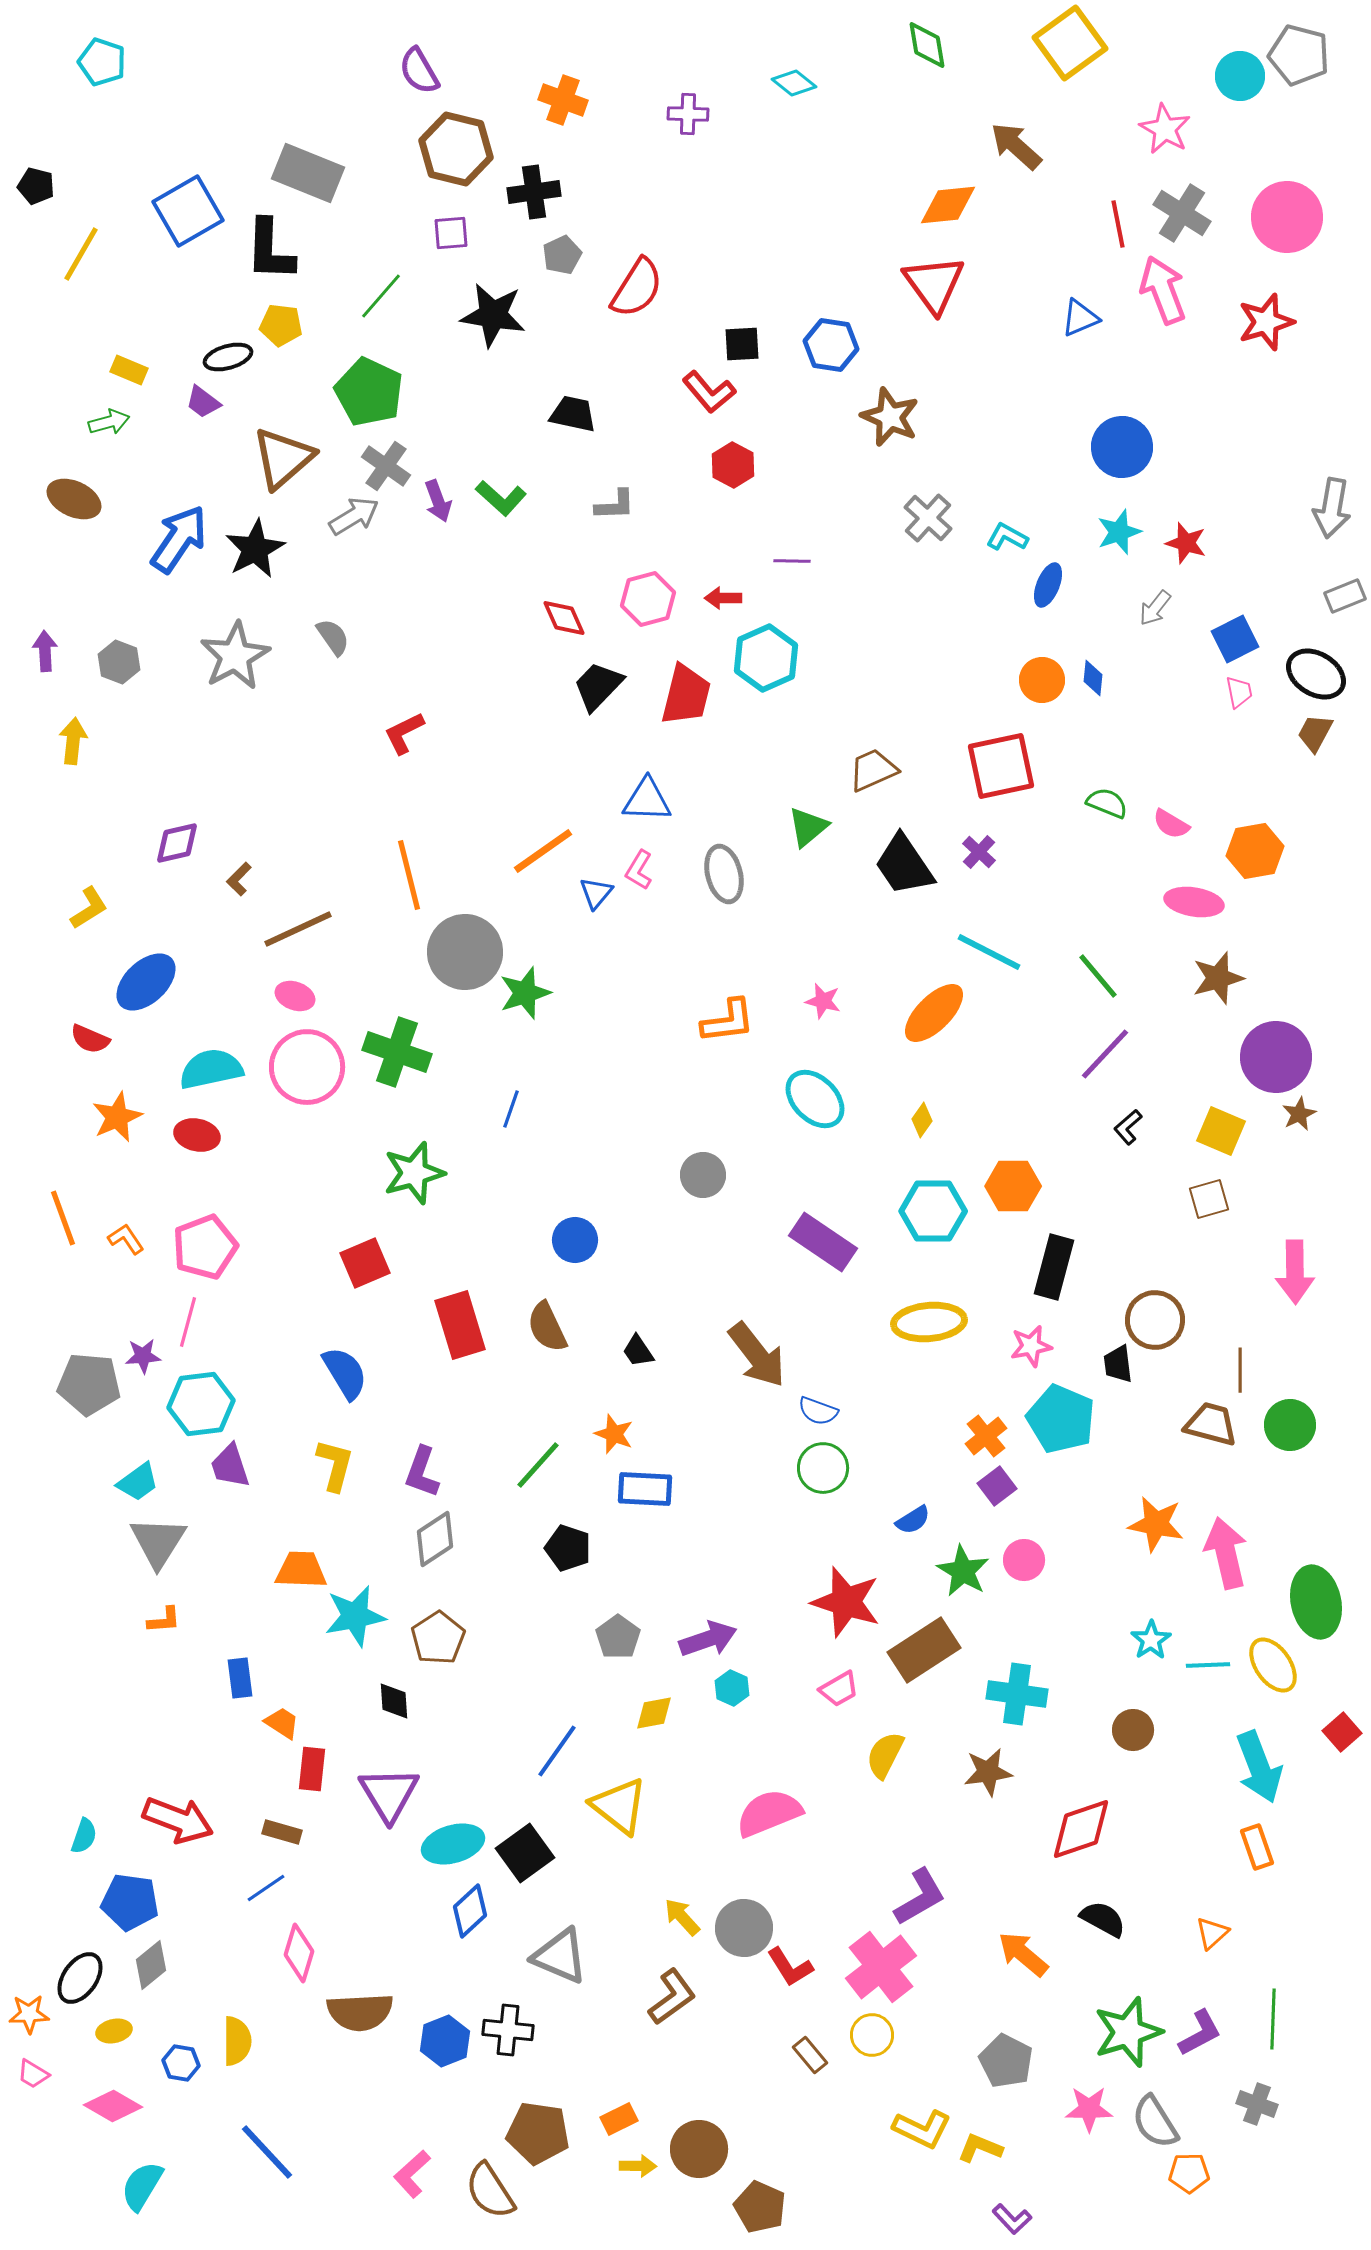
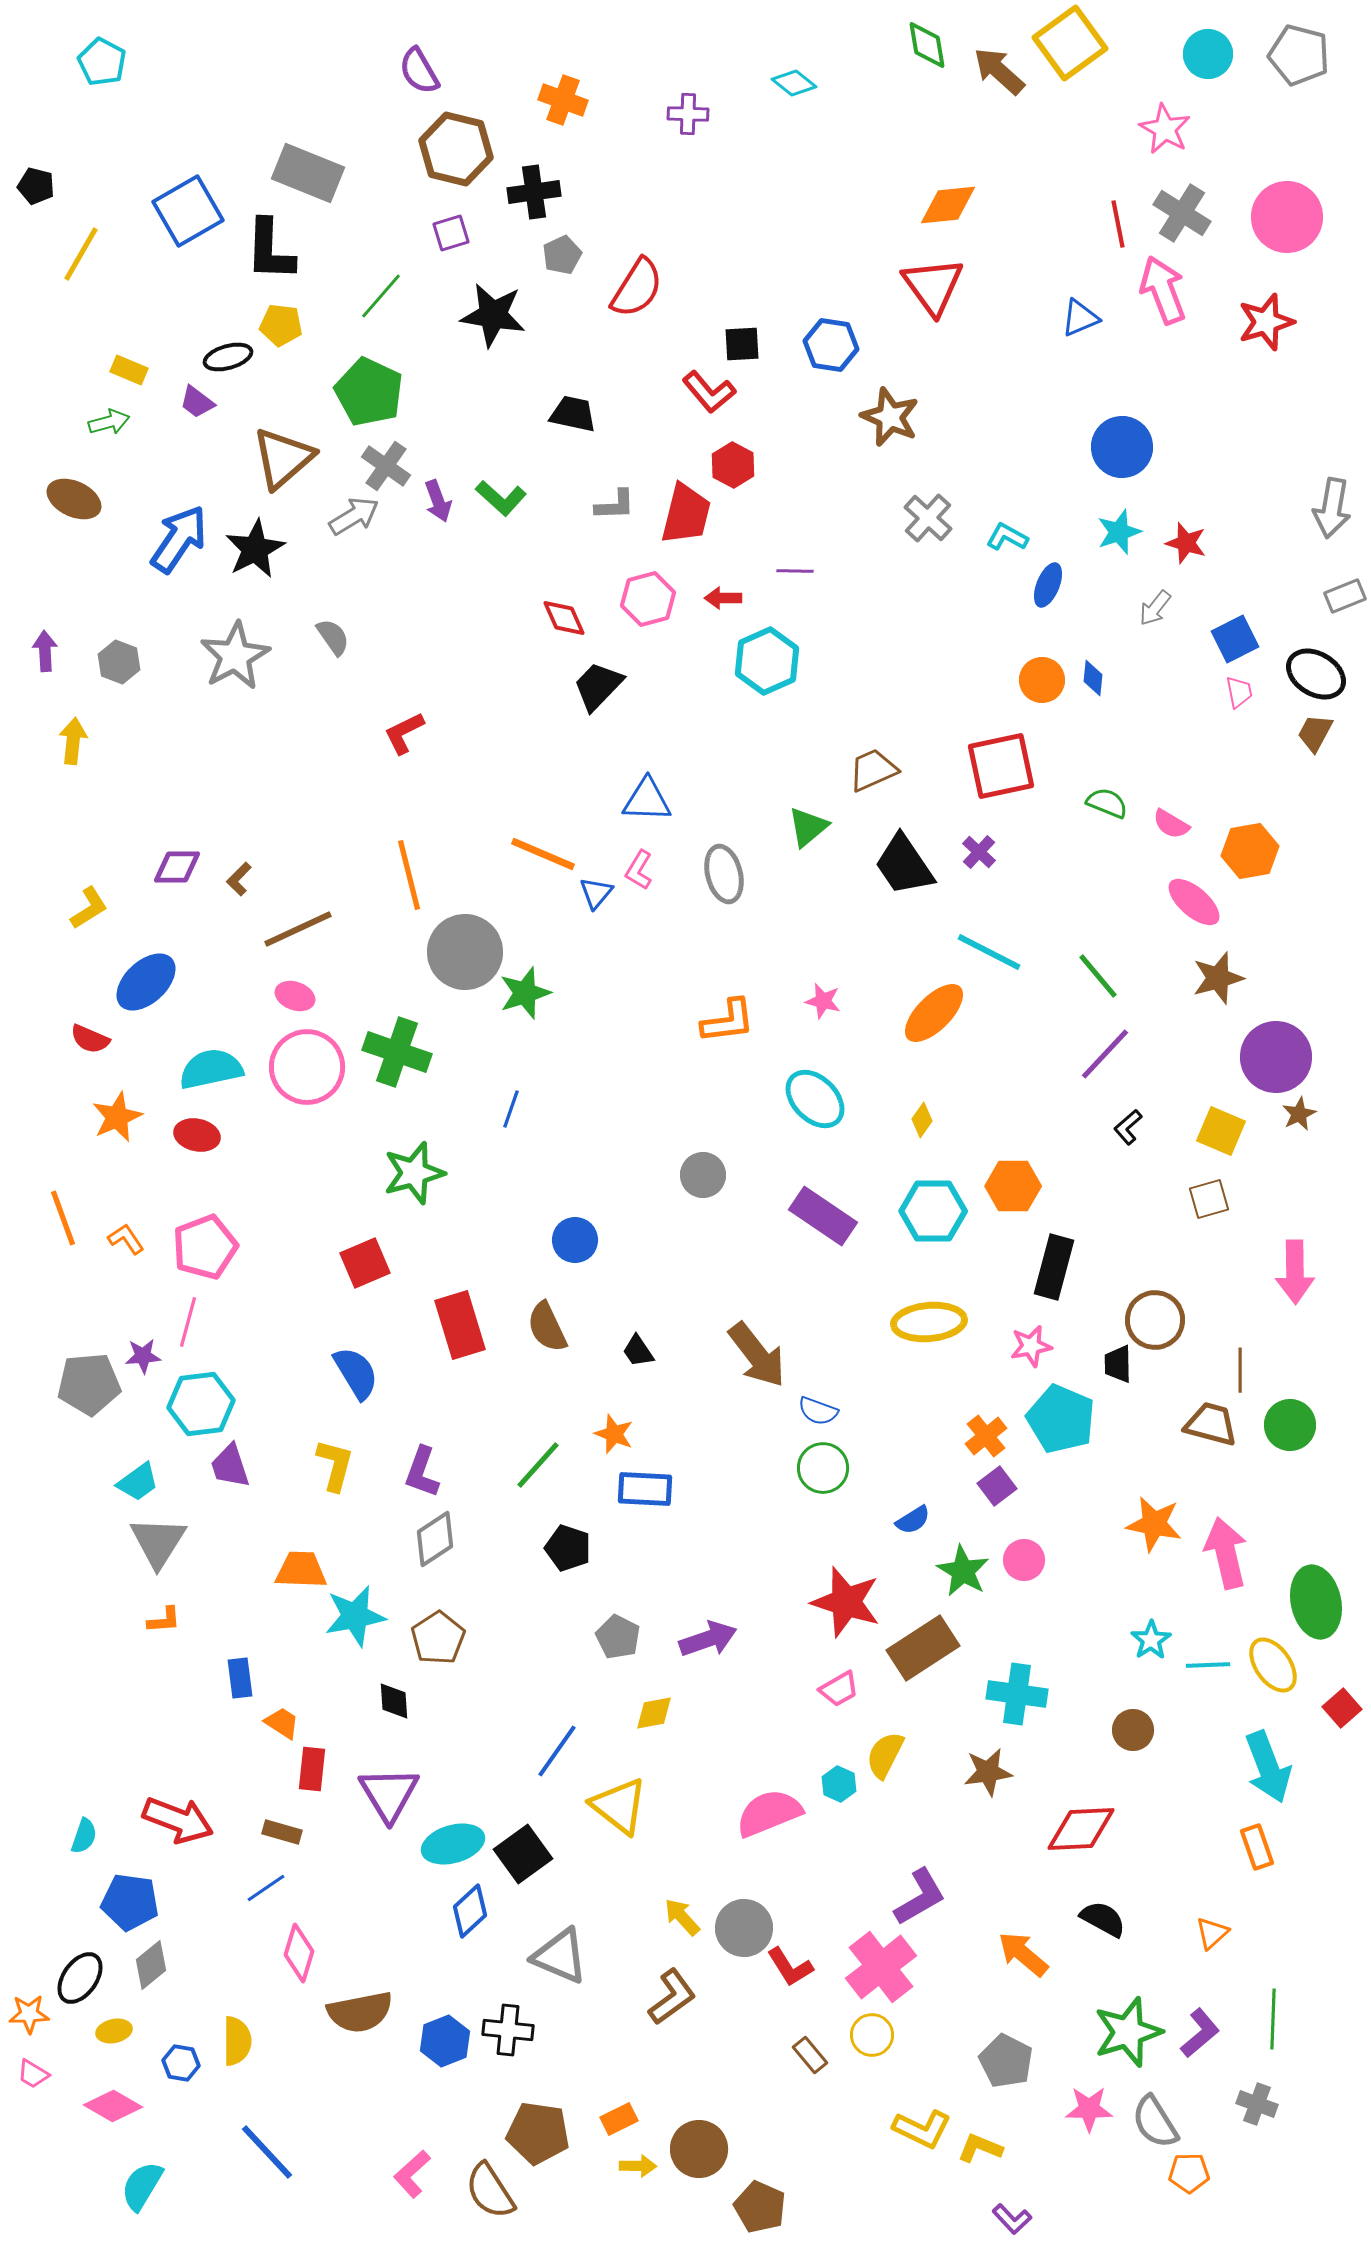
cyan pentagon at (102, 62): rotated 9 degrees clockwise
cyan circle at (1240, 76): moved 32 px left, 22 px up
brown arrow at (1016, 146): moved 17 px left, 75 px up
purple square at (451, 233): rotated 12 degrees counterclockwise
red triangle at (934, 284): moved 1 px left, 2 px down
purple trapezoid at (203, 402): moved 6 px left
purple line at (792, 561): moved 3 px right, 10 px down
cyan hexagon at (766, 658): moved 1 px right, 3 px down
red trapezoid at (686, 695): moved 181 px up
purple diamond at (177, 843): moved 24 px down; rotated 12 degrees clockwise
orange line at (543, 851): moved 3 px down; rotated 58 degrees clockwise
orange hexagon at (1255, 851): moved 5 px left
pink ellipse at (1194, 902): rotated 32 degrees clockwise
purple rectangle at (823, 1242): moved 26 px up
black trapezoid at (1118, 1364): rotated 6 degrees clockwise
blue semicircle at (345, 1373): moved 11 px right
gray pentagon at (89, 1384): rotated 10 degrees counterclockwise
orange star at (1156, 1524): moved 2 px left
gray pentagon at (618, 1637): rotated 9 degrees counterclockwise
brown rectangle at (924, 1650): moved 1 px left, 2 px up
cyan hexagon at (732, 1688): moved 107 px right, 96 px down
red square at (1342, 1732): moved 24 px up
cyan arrow at (1259, 1767): moved 9 px right
red diamond at (1081, 1829): rotated 16 degrees clockwise
black square at (525, 1853): moved 2 px left, 1 px down
brown semicircle at (360, 2012): rotated 8 degrees counterclockwise
purple L-shape at (1200, 2033): rotated 12 degrees counterclockwise
